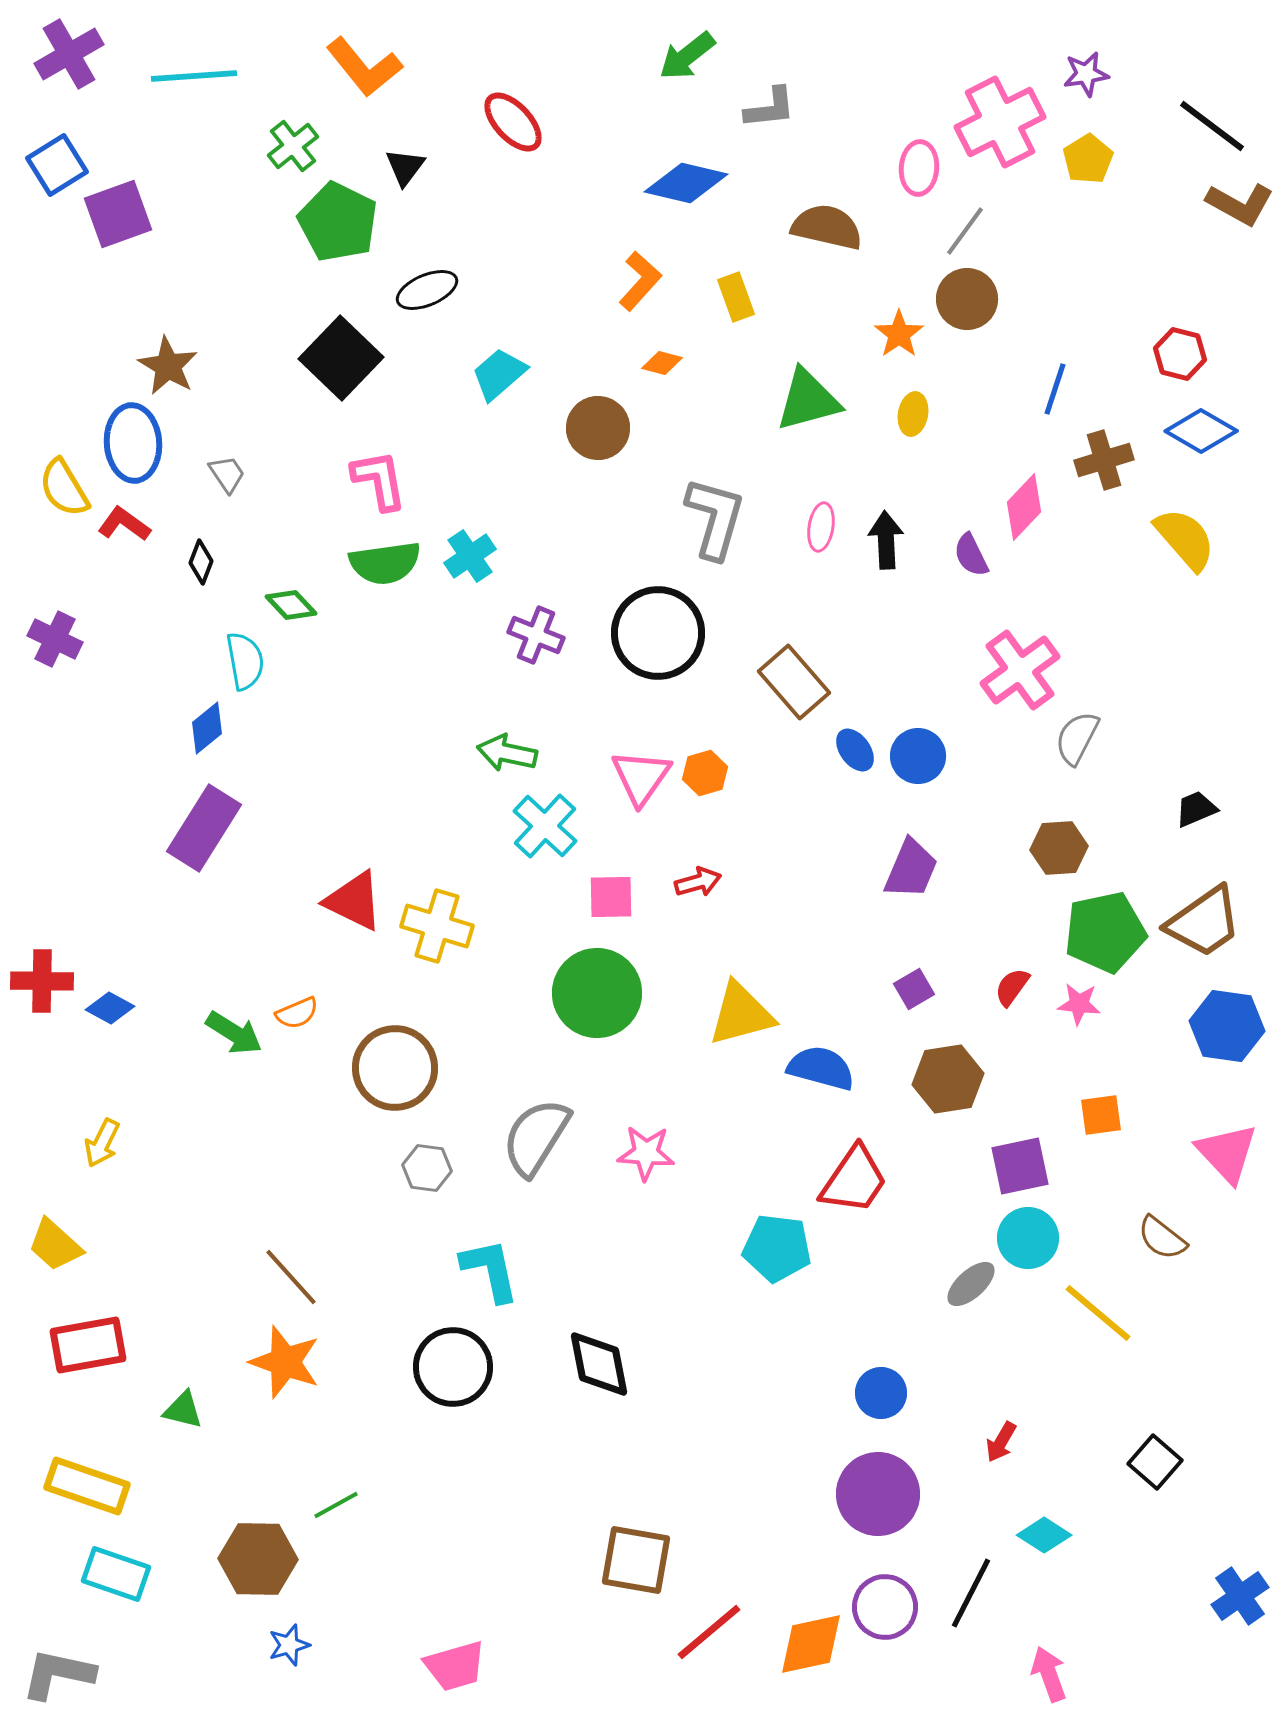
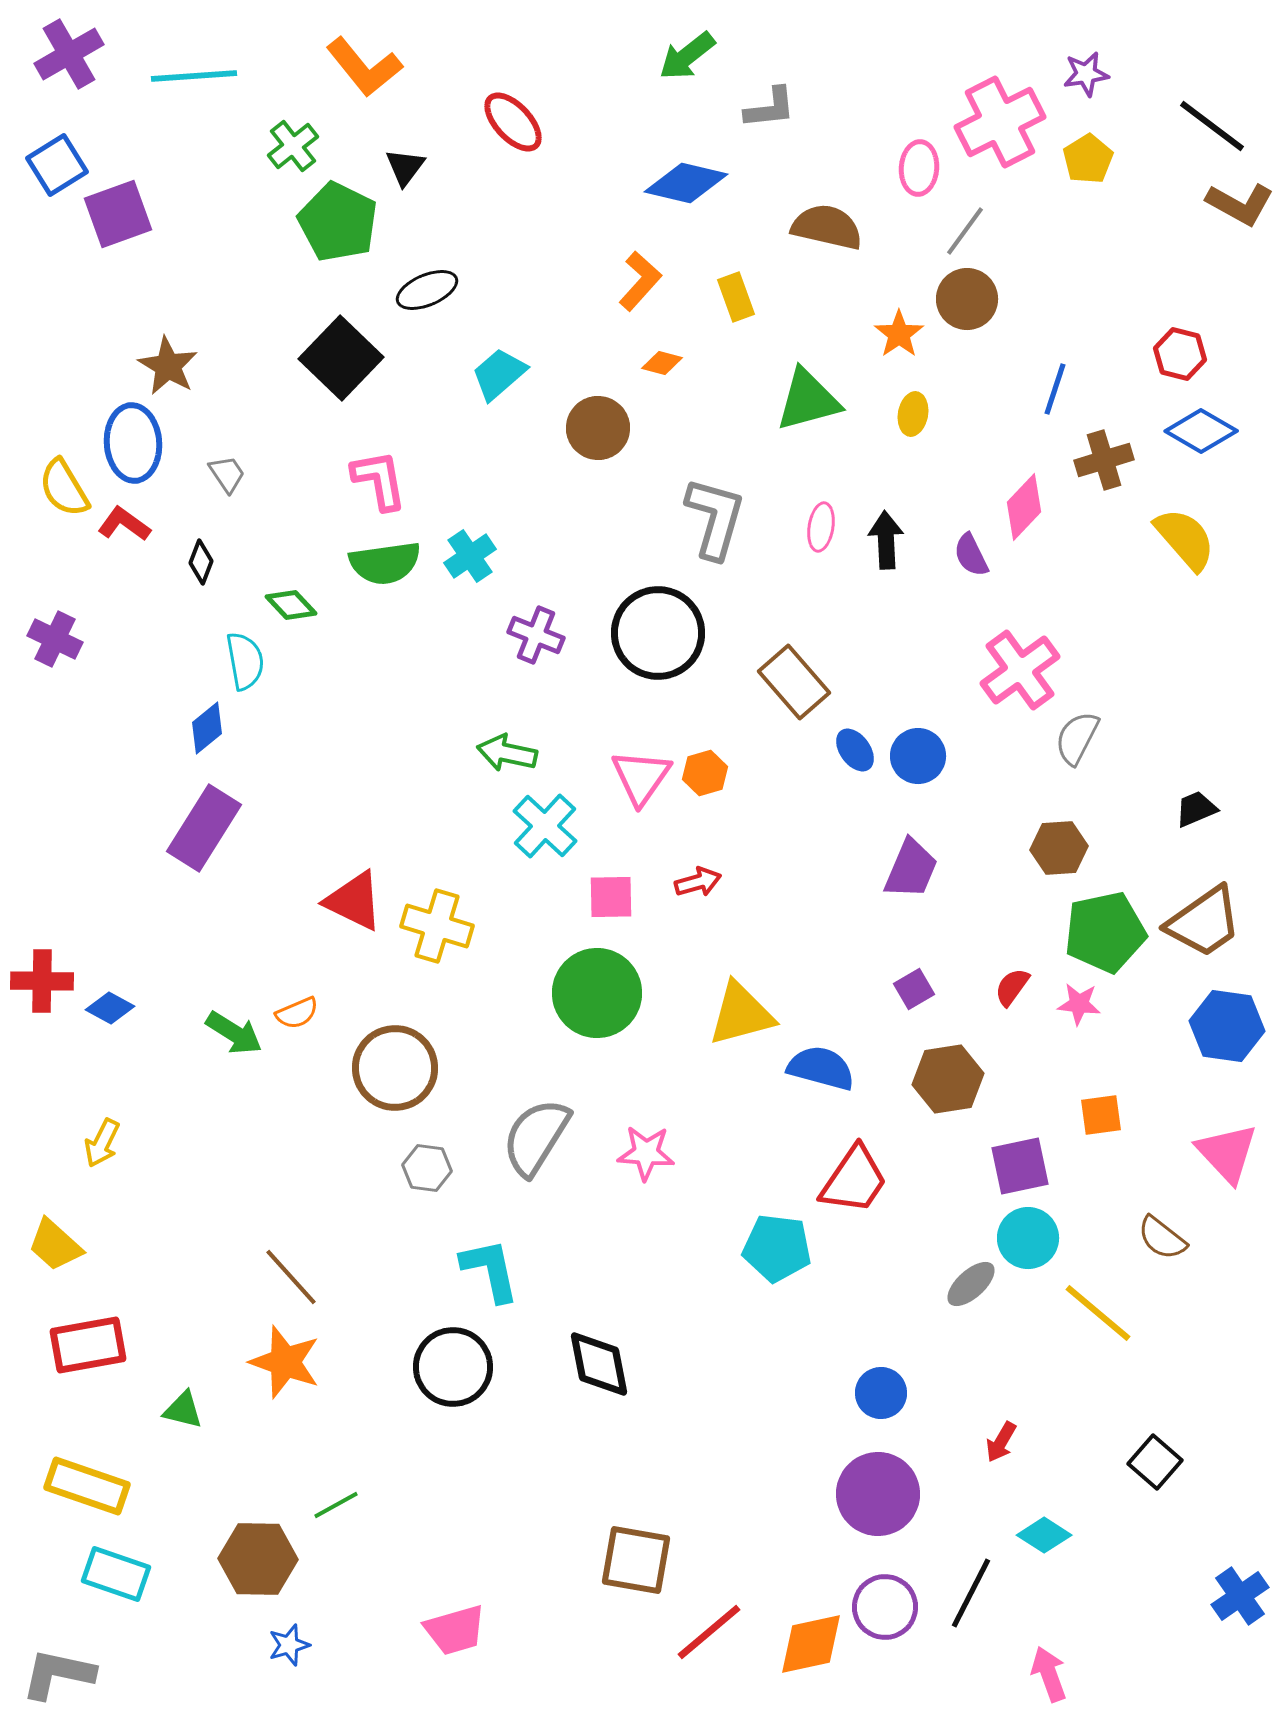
pink trapezoid at (455, 1666): moved 36 px up
